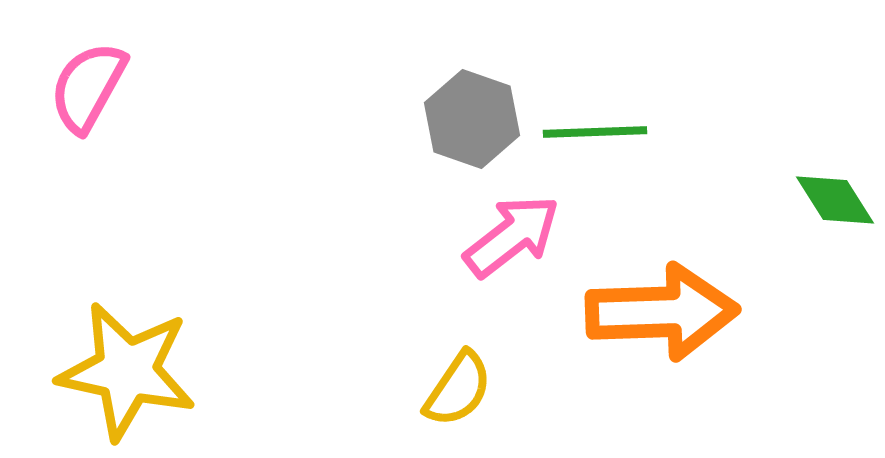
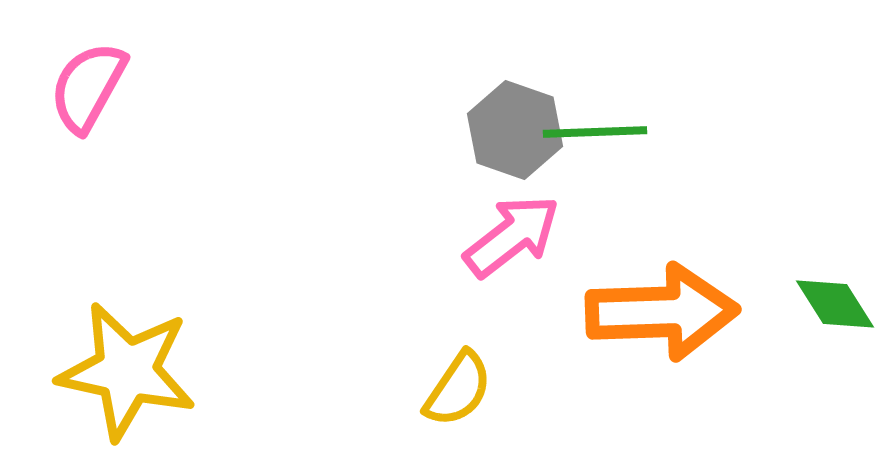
gray hexagon: moved 43 px right, 11 px down
green diamond: moved 104 px down
